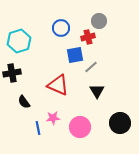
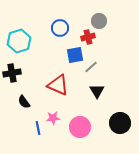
blue circle: moved 1 px left
